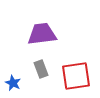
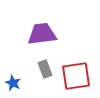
gray rectangle: moved 4 px right
